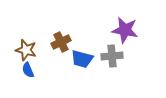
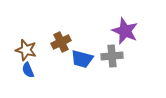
purple star: moved 1 px down; rotated 12 degrees clockwise
